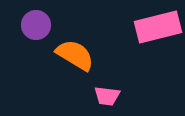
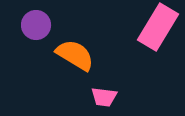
pink rectangle: rotated 45 degrees counterclockwise
pink trapezoid: moved 3 px left, 1 px down
